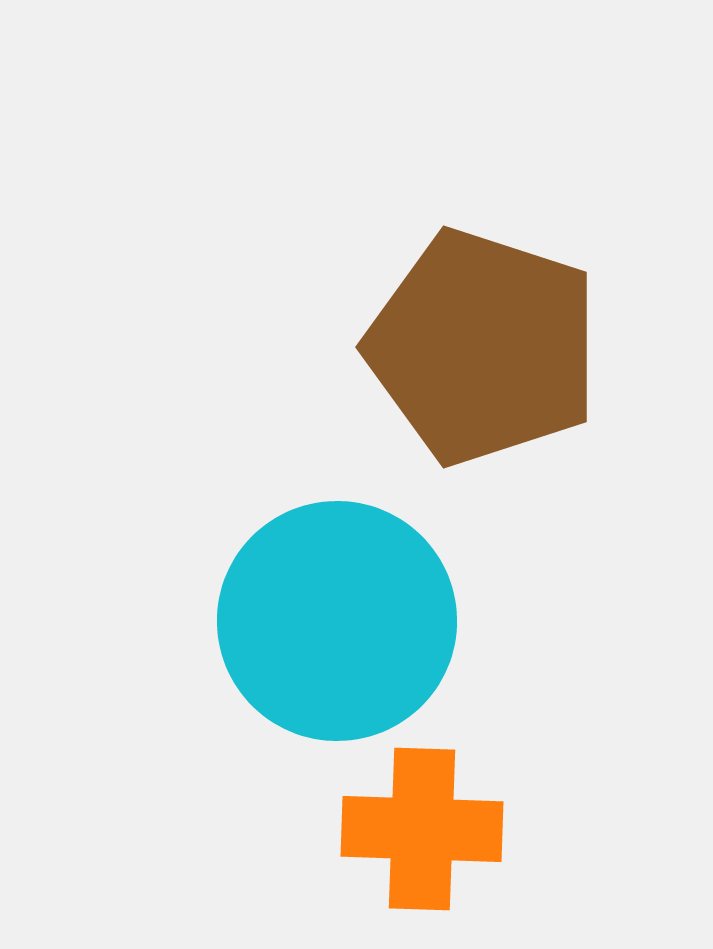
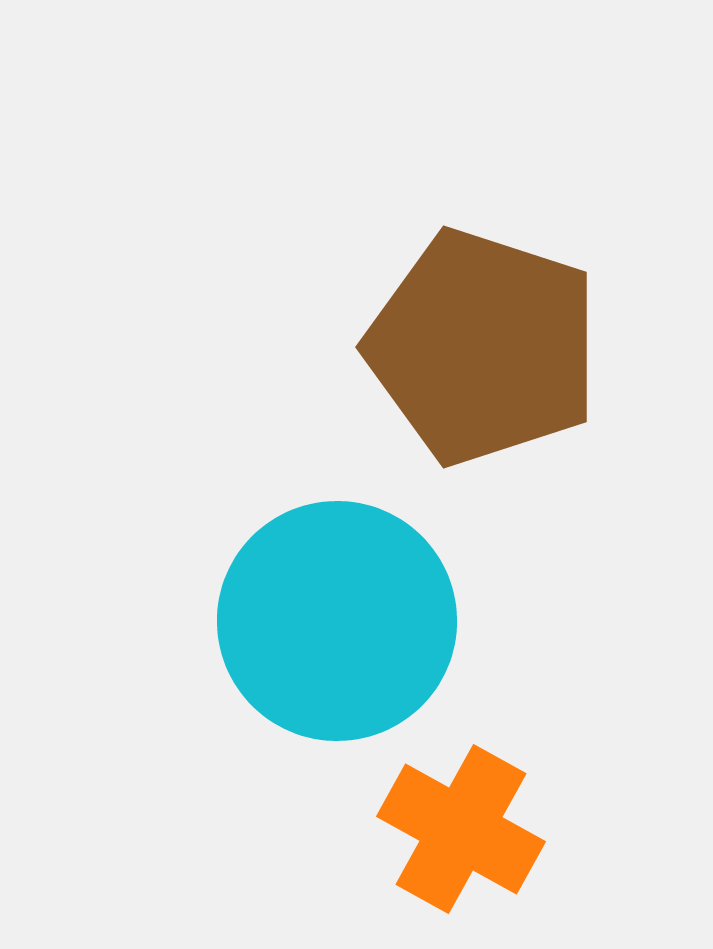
orange cross: moved 39 px right; rotated 27 degrees clockwise
